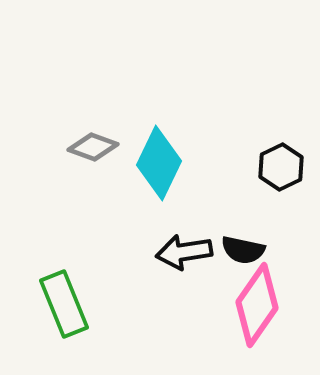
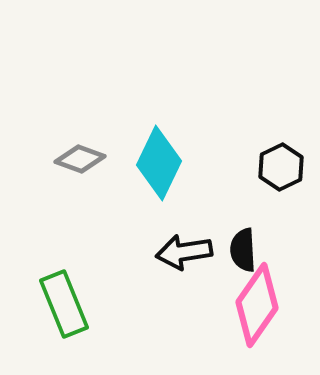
gray diamond: moved 13 px left, 12 px down
black semicircle: rotated 75 degrees clockwise
